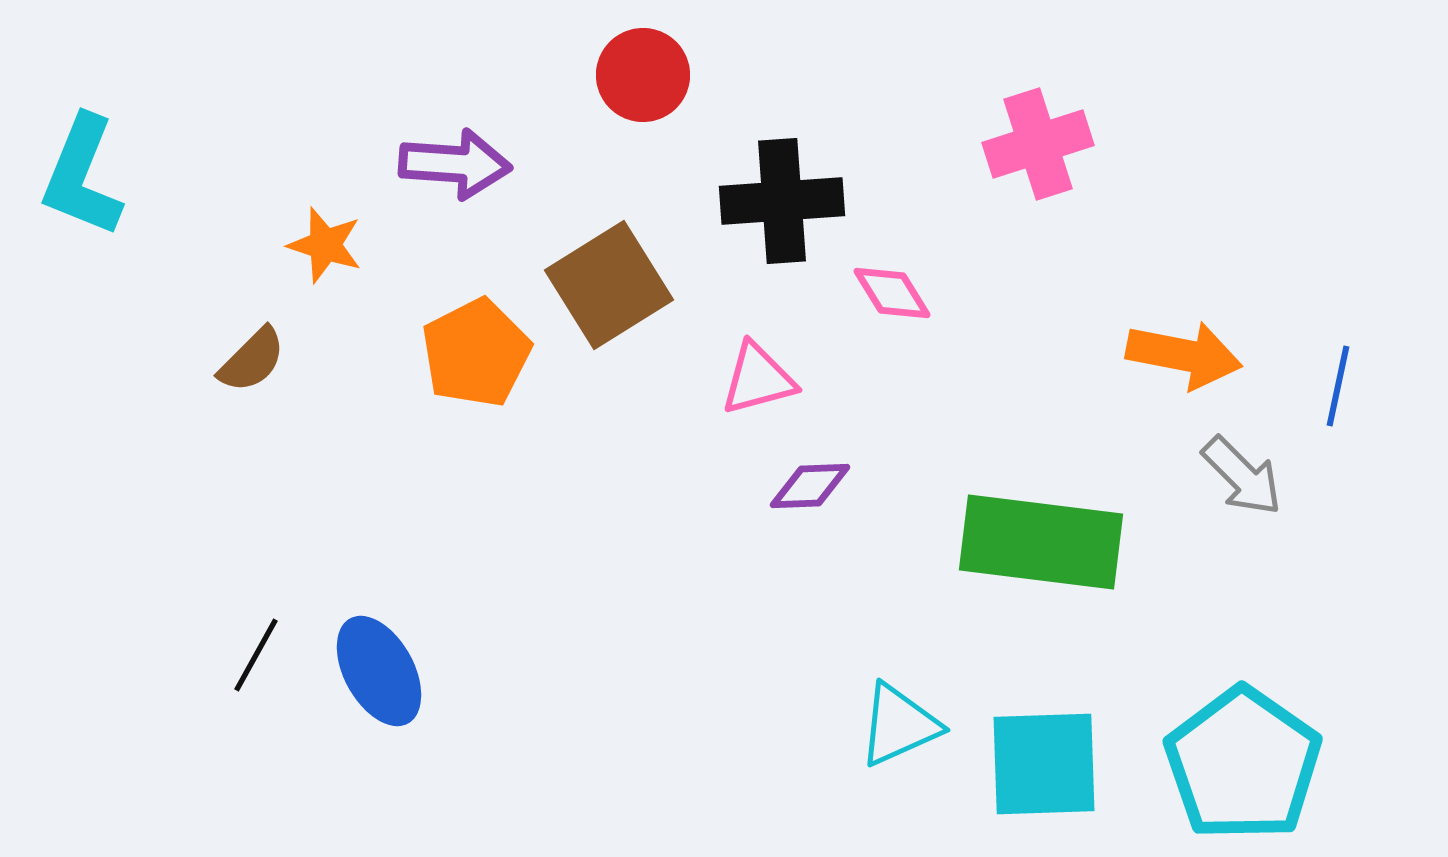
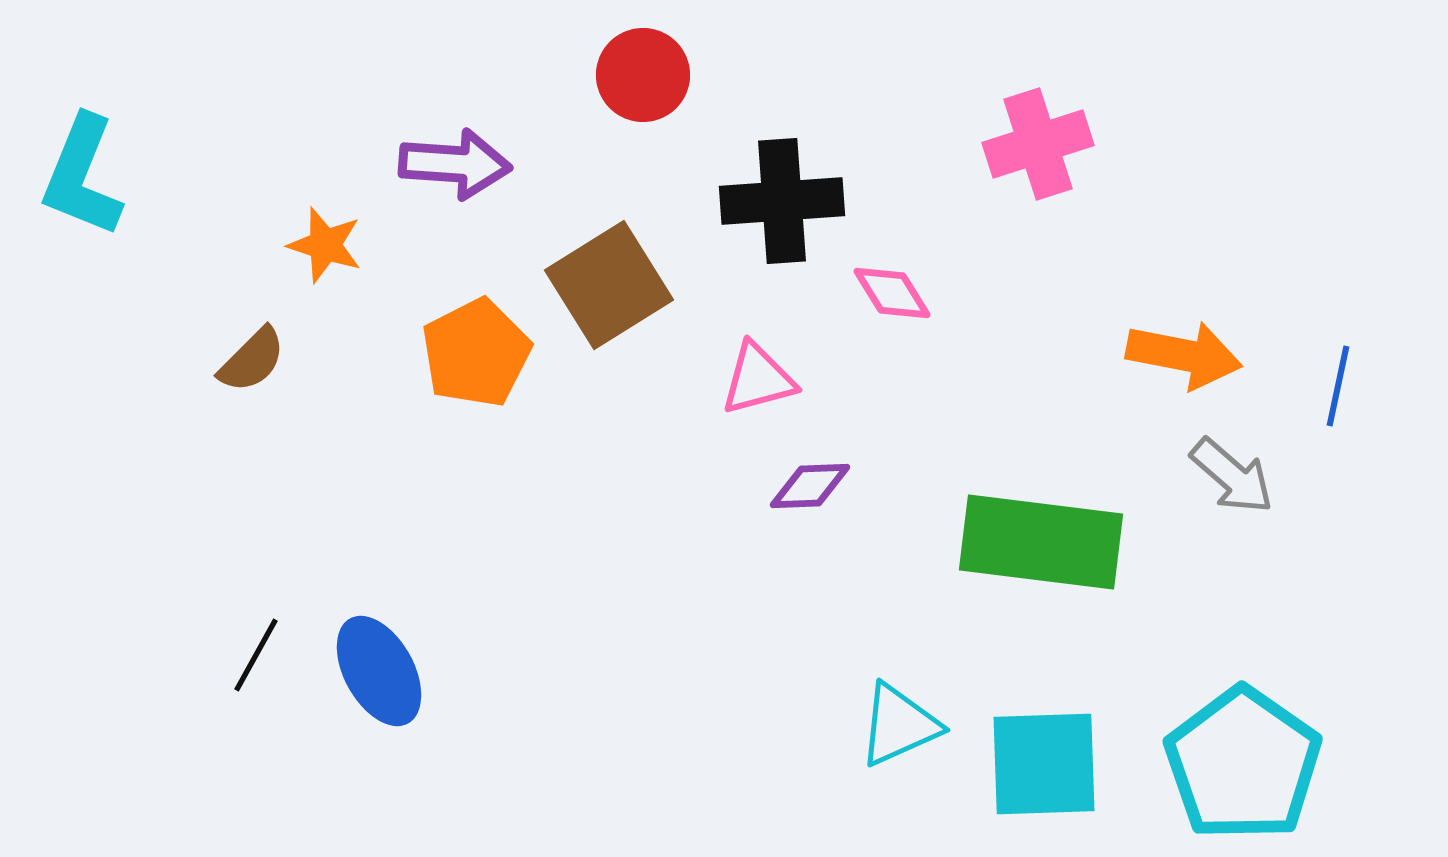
gray arrow: moved 10 px left; rotated 4 degrees counterclockwise
